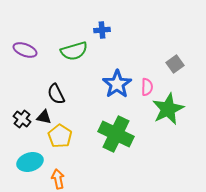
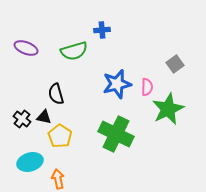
purple ellipse: moved 1 px right, 2 px up
blue star: rotated 20 degrees clockwise
black semicircle: rotated 10 degrees clockwise
